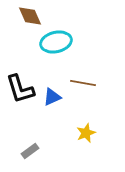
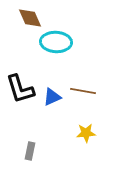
brown diamond: moved 2 px down
cyan ellipse: rotated 16 degrees clockwise
brown line: moved 8 px down
yellow star: rotated 18 degrees clockwise
gray rectangle: rotated 42 degrees counterclockwise
